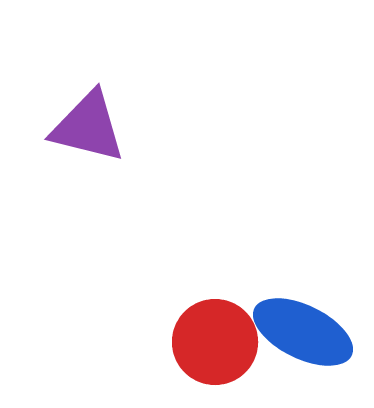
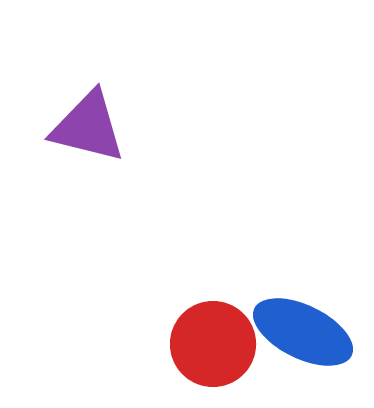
red circle: moved 2 px left, 2 px down
